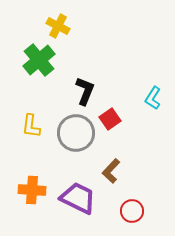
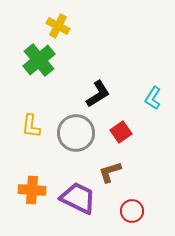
black L-shape: moved 13 px right, 3 px down; rotated 36 degrees clockwise
red square: moved 11 px right, 13 px down
brown L-shape: moved 1 px left, 1 px down; rotated 30 degrees clockwise
